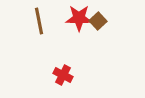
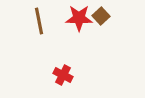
brown square: moved 3 px right, 5 px up
